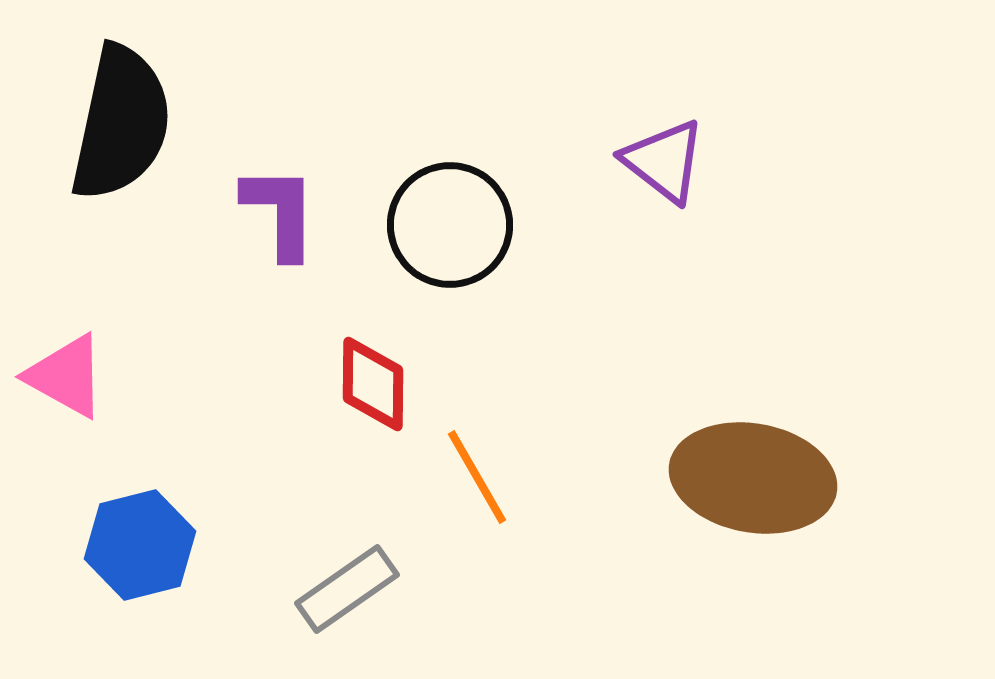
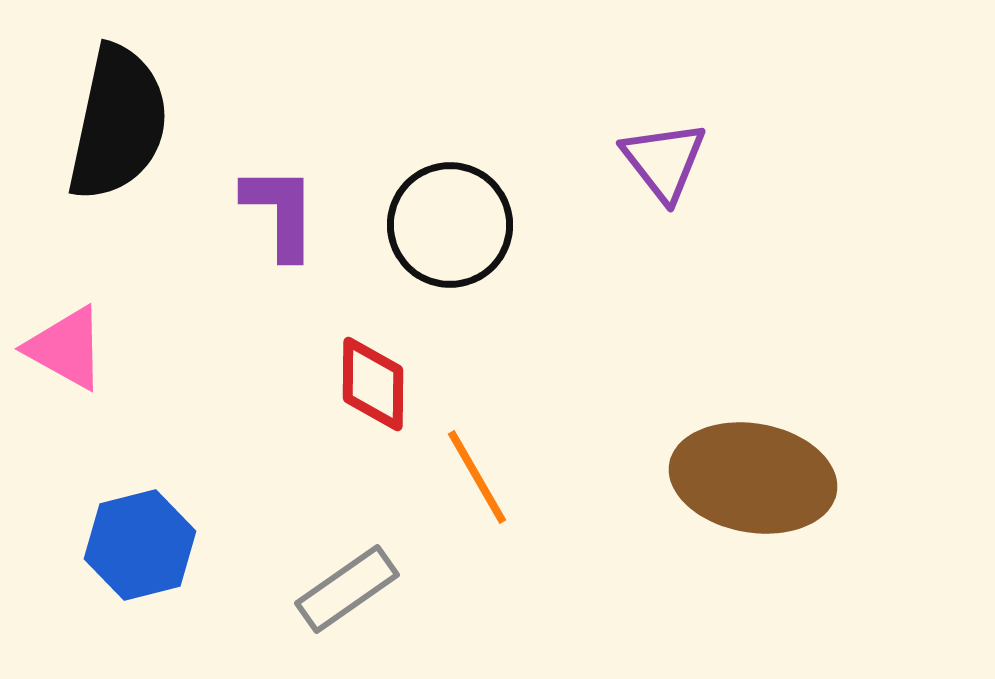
black semicircle: moved 3 px left
purple triangle: rotated 14 degrees clockwise
pink triangle: moved 28 px up
